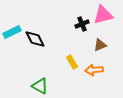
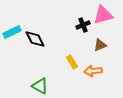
black cross: moved 1 px right, 1 px down
orange arrow: moved 1 px left, 1 px down
